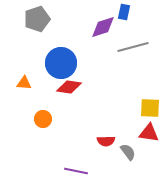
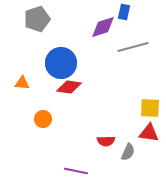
orange triangle: moved 2 px left
gray semicircle: rotated 60 degrees clockwise
